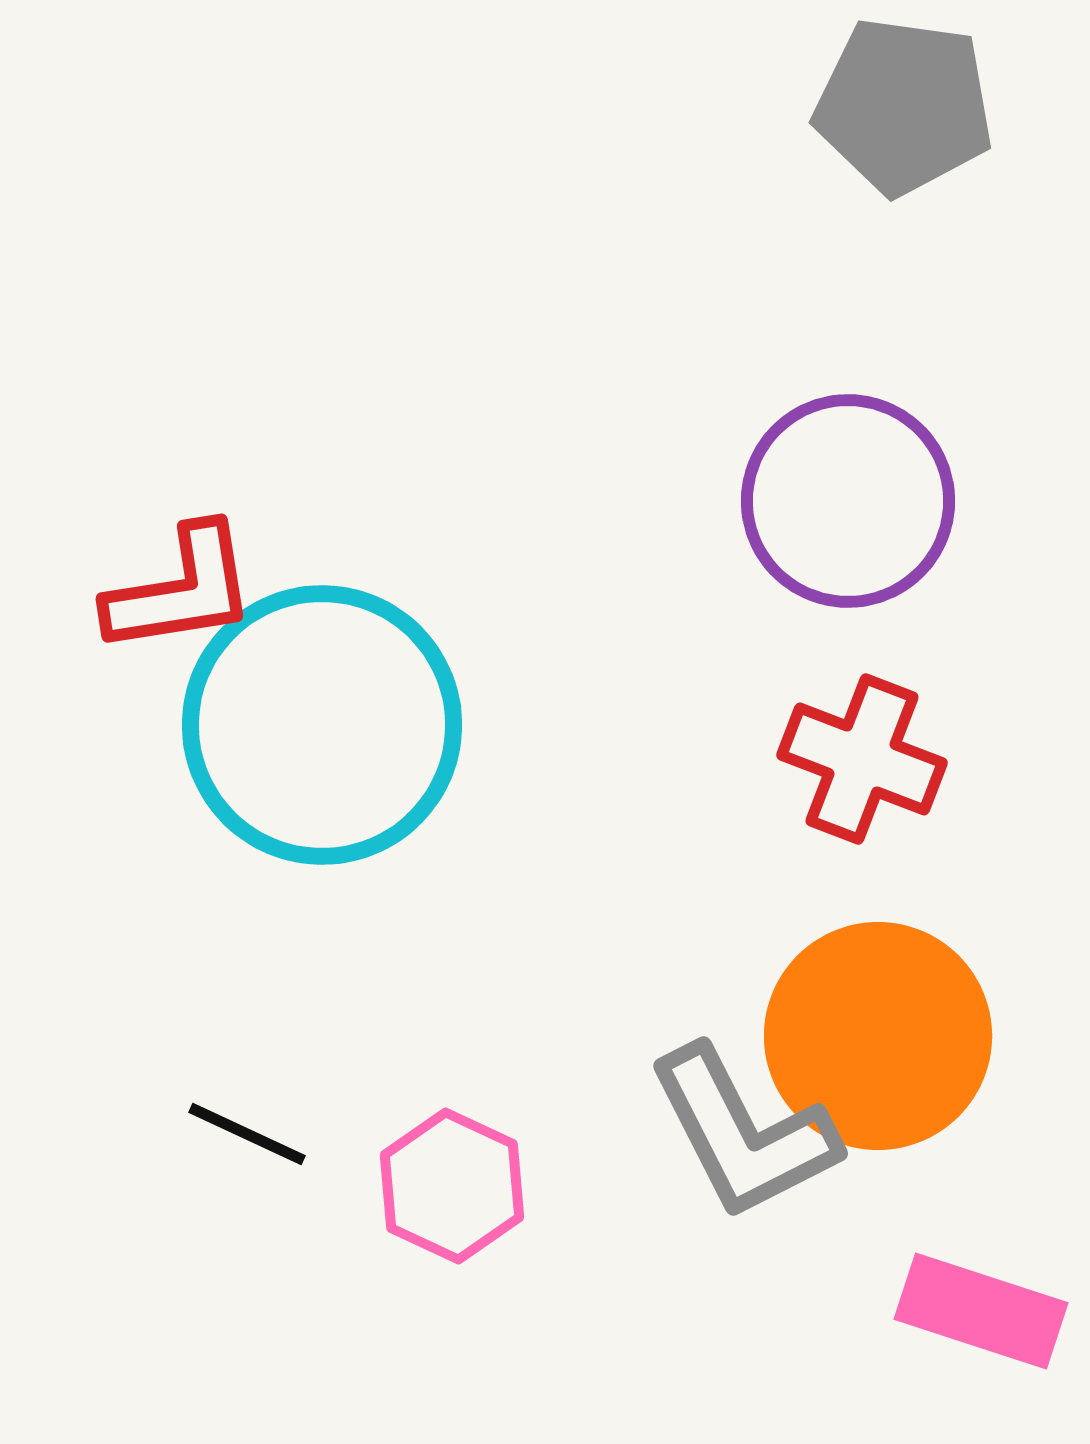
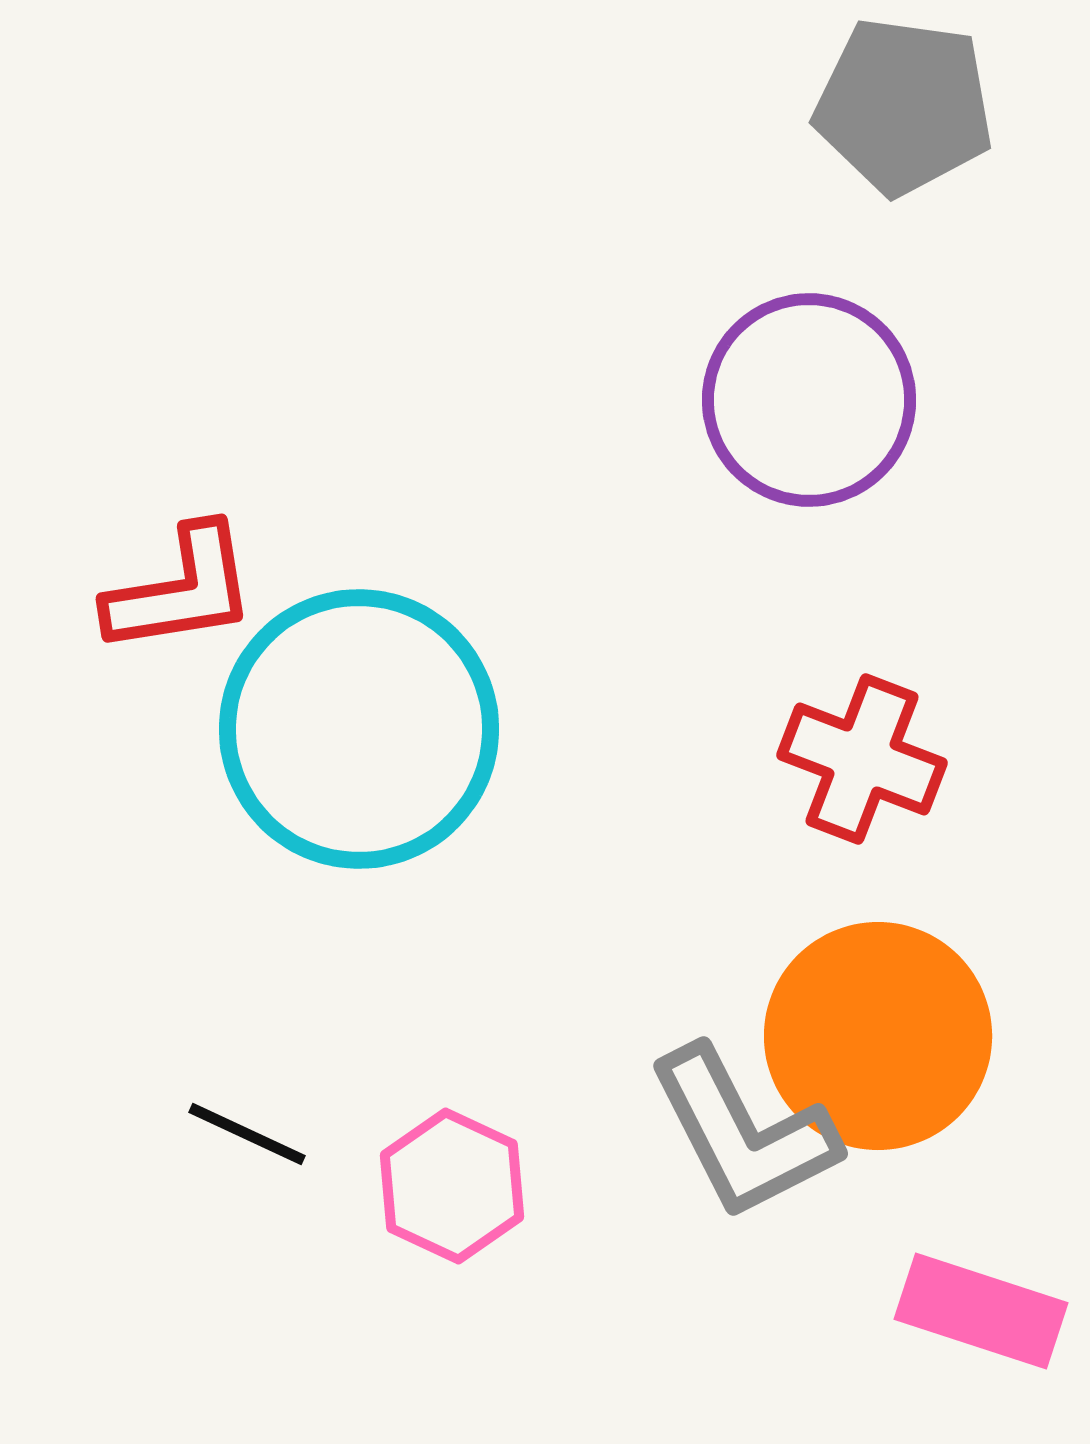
purple circle: moved 39 px left, 101 px up
cyan circle: moved 37 px right, 4 px down
